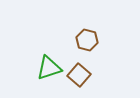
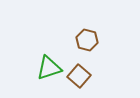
brown square: moved 1 px down
